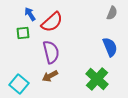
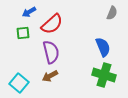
blue arrow: moved 1 px left, 2 px up; rotated 88 degrees counterclockwise
red semicircle: moved 2 px down
blue semicircle: moved 7 px left
green cross: moved 7 px right, 4 px up; rotated 25 degrees counterclockwise
cyan square: moved 1 px up
